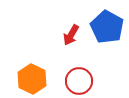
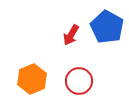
orange hexagon: rotated 12 degrees clockwise
